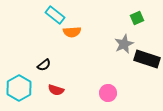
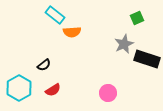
red semicircle: moved 3 px left; rotated 49 degrees counterclockwise
